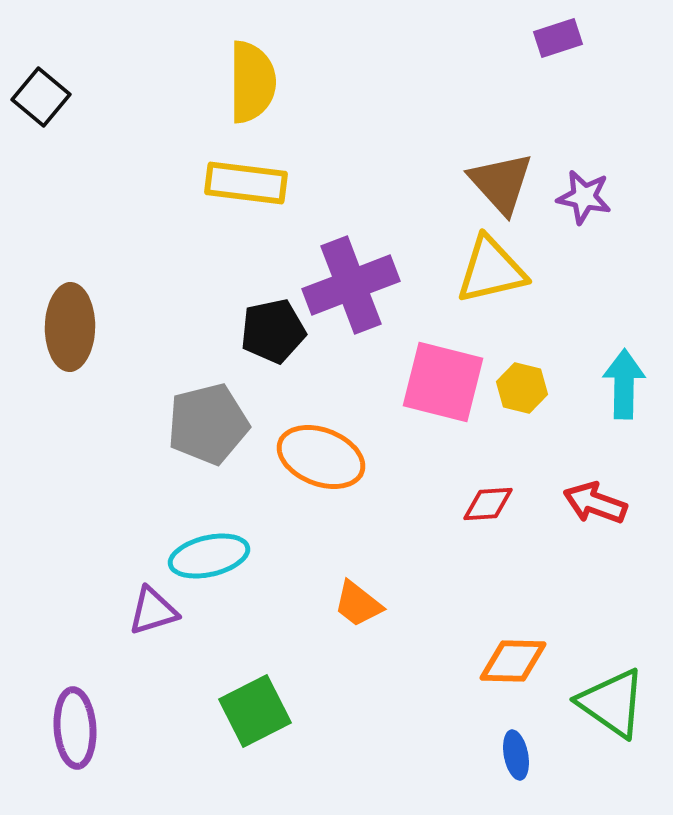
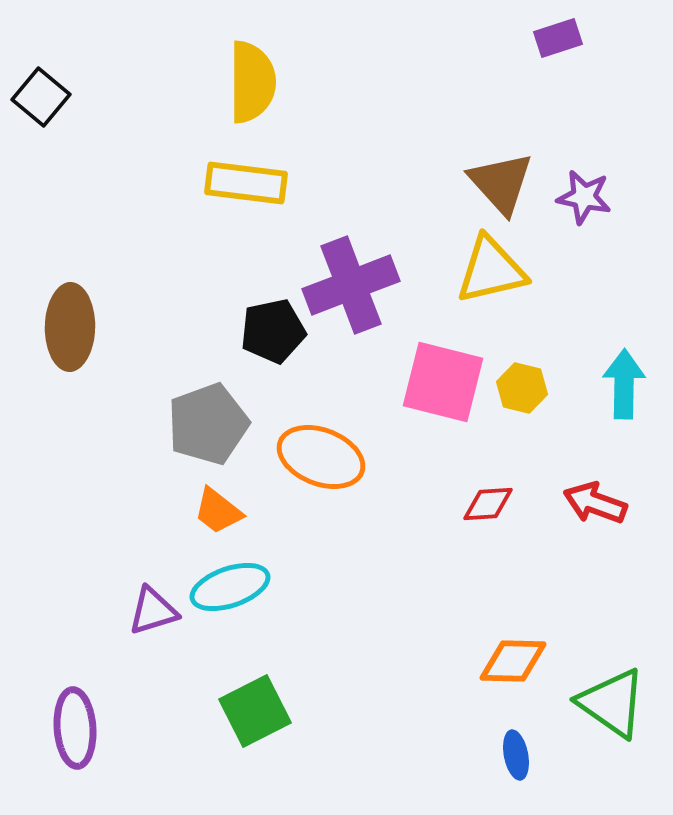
gray pentagon: rotated 6 degrees counterclockwise
cyan ellipse: moved 21 px right, 31 px down; rotated 6 degrees counterclockwise
orange trapezoid: moved 140 px left, 93 px up
